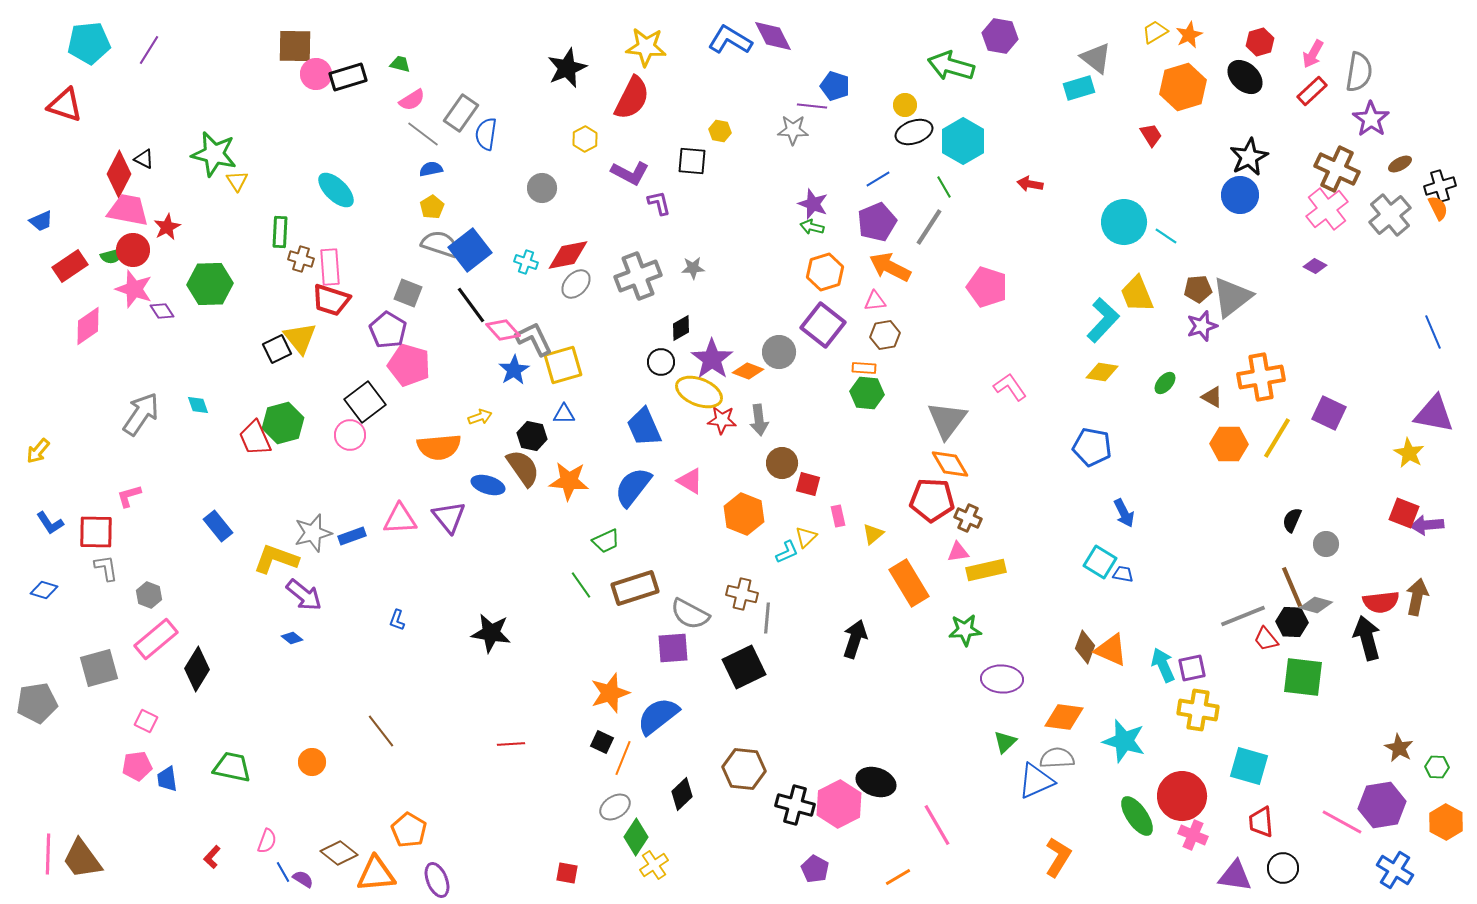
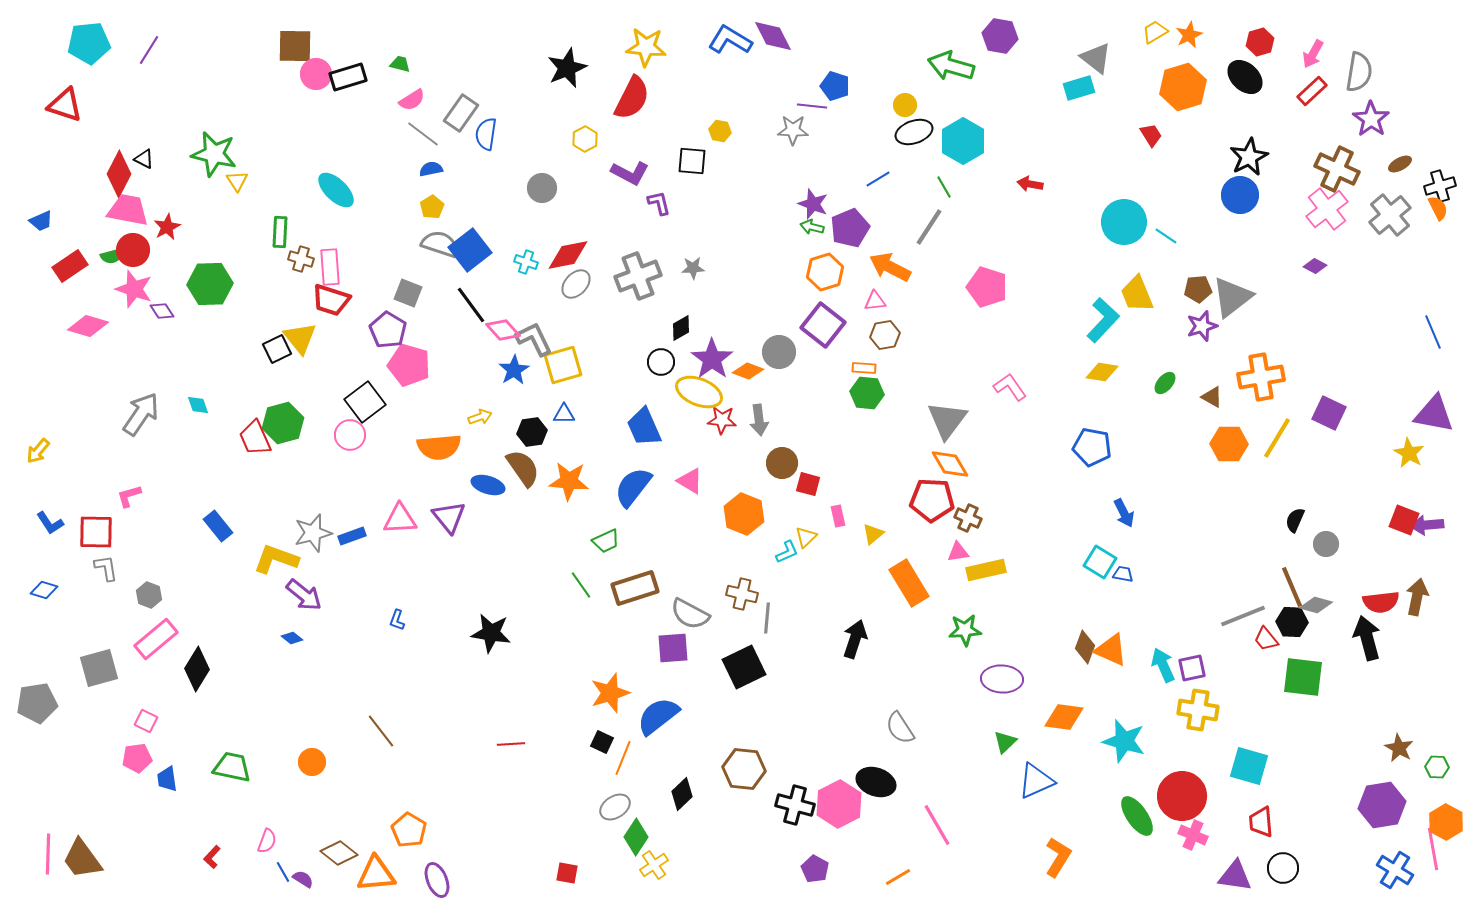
purple pentagon at (877, 222): moved 27 px left, 6 px down
pink diamond at (88, 326): rotated 51 degrees clockwise
black hexagon at (532, 436): moved 4 px up; rotated 20 degrees counterclockwise
red square at (1404, 513): moved 7 px down
black semicircle at (1292, 520): moved 3 px right
gray semicircle at (1057, 758): moved 157 px left, 30 px up; rotated 120 degrees counterclockwise
pink pentagon at (137, 766): moved 8 px up
pink line at (1342, 822): moved 91 px right, 27 px down; rotated 51 degrees clockwise
